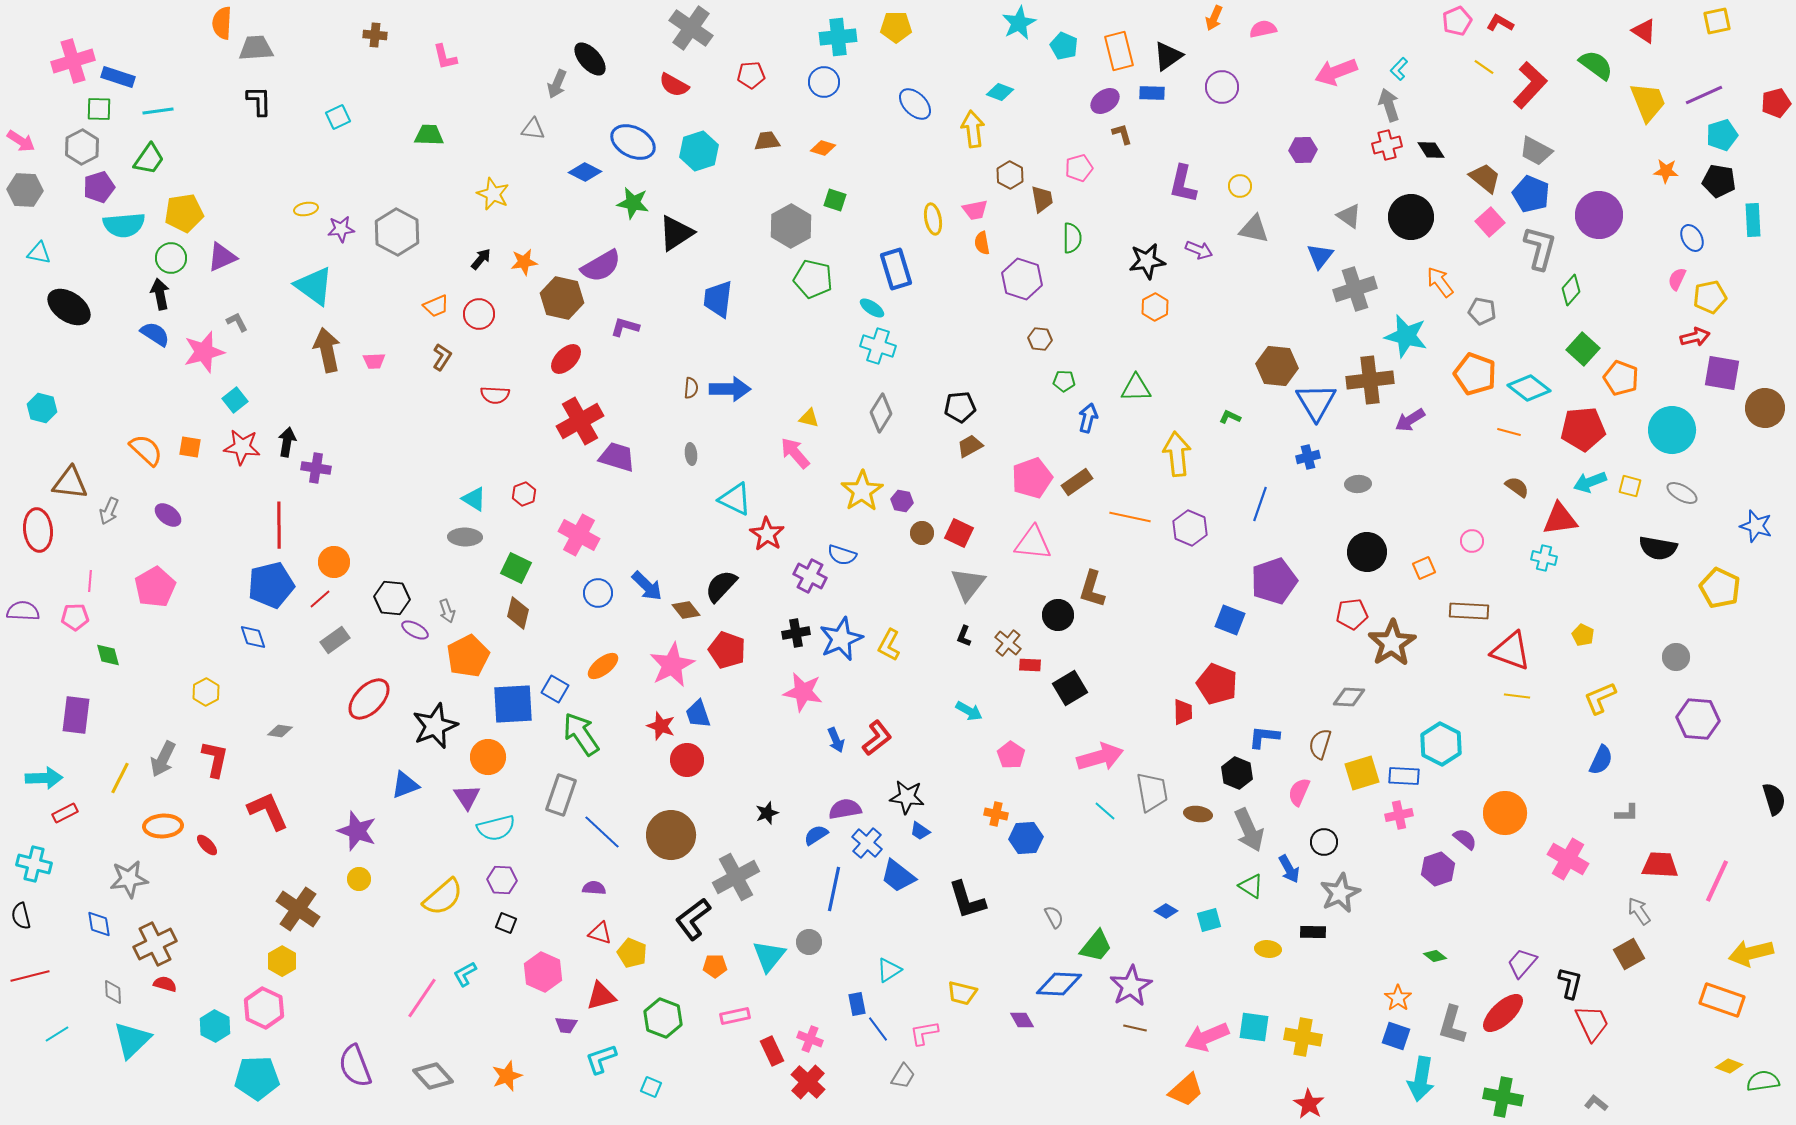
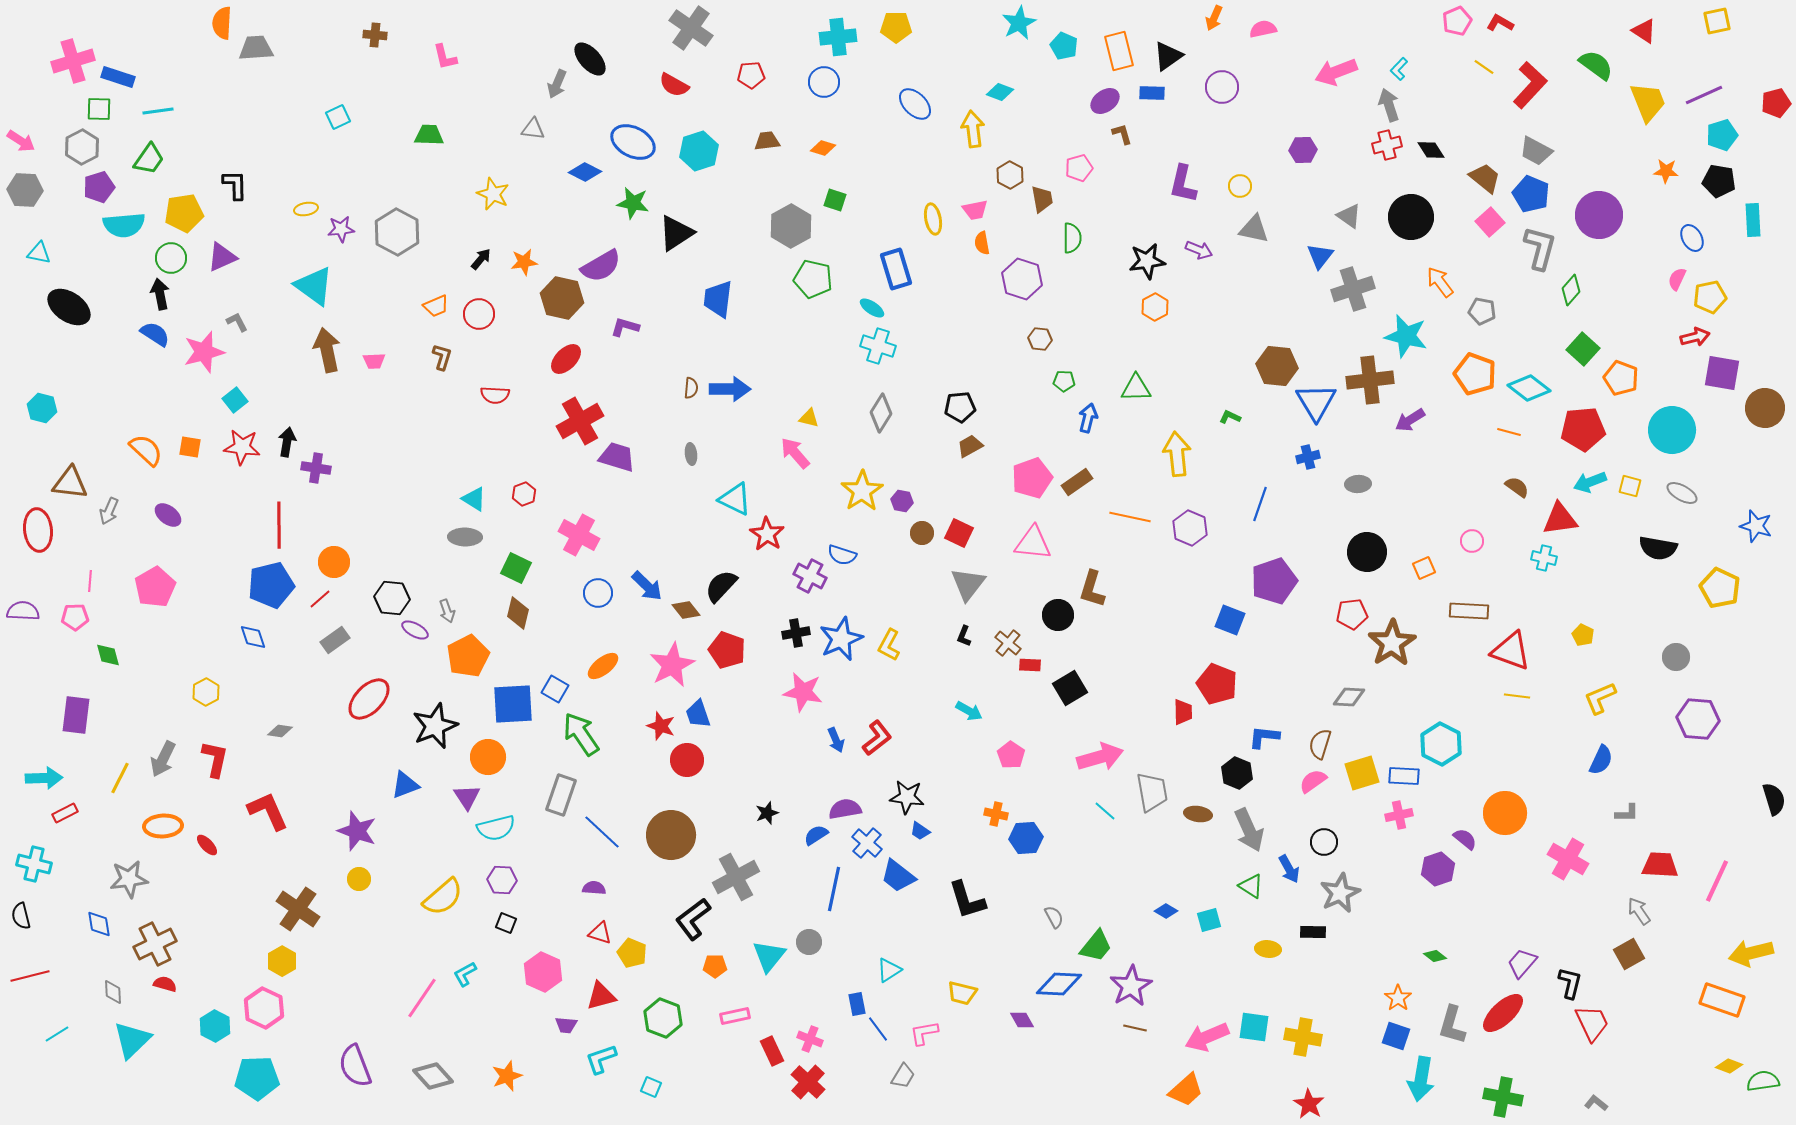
black L-shape at (259, 101): moved 24 px left, 84 px down
gray cross at (1355, 289): moved 2 px left
brown L-shape at (442, 357): rotated 16 degrees counterclockwise
pink semicircle at (1299, 792): moved 14 px right, 11 px up; rotated 32 degrees clockwise
